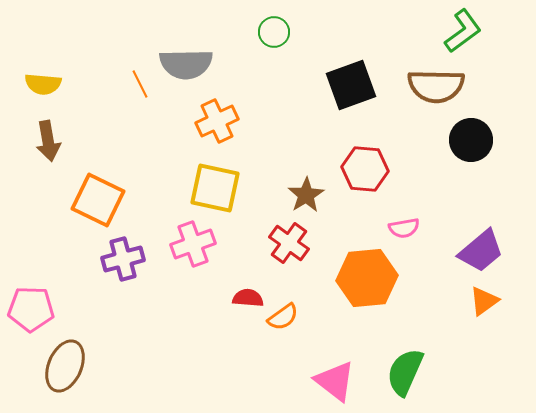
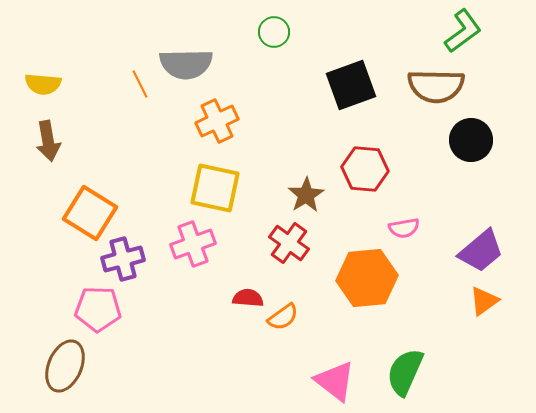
orange square: moved 8 px left, 13 px down; rotated 6 degrees clockwise
pink pentagon: moved 67 px right
